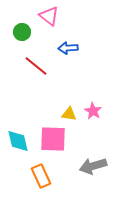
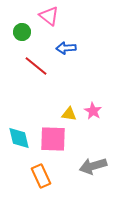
blue arrow: moved 2 px left
cyan diamond: moved 1 px right, 3 px up
